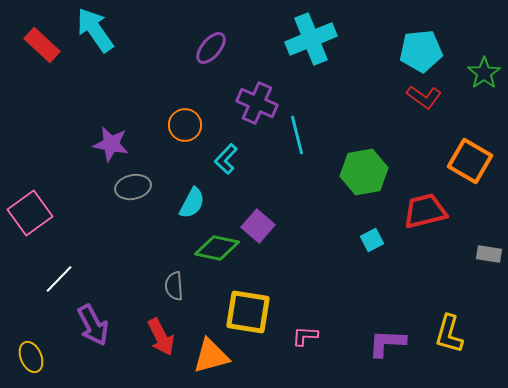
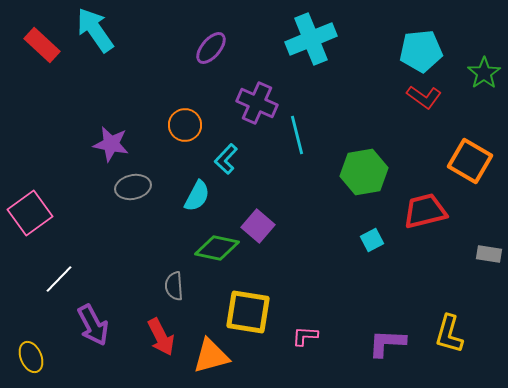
cyan semicircle: moved 5 px right, 7 px up
